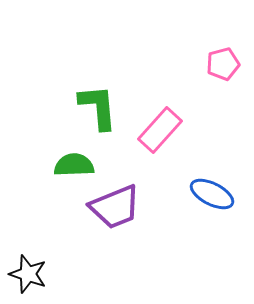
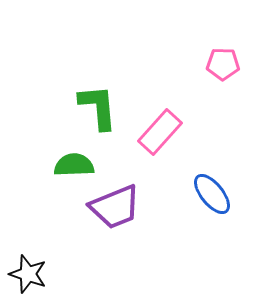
pink pentagon: rotated 16 degrees clockwise
pink rectangle: moved 2 px down
blue ellipse: rotated 24 degrees clockwise
